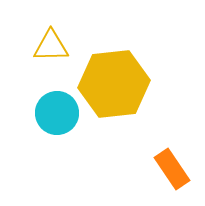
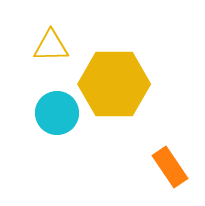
yellow hexagon: rotated 6 degrees clockwise
orange rectangle: moved 2 px left, 2 px up
